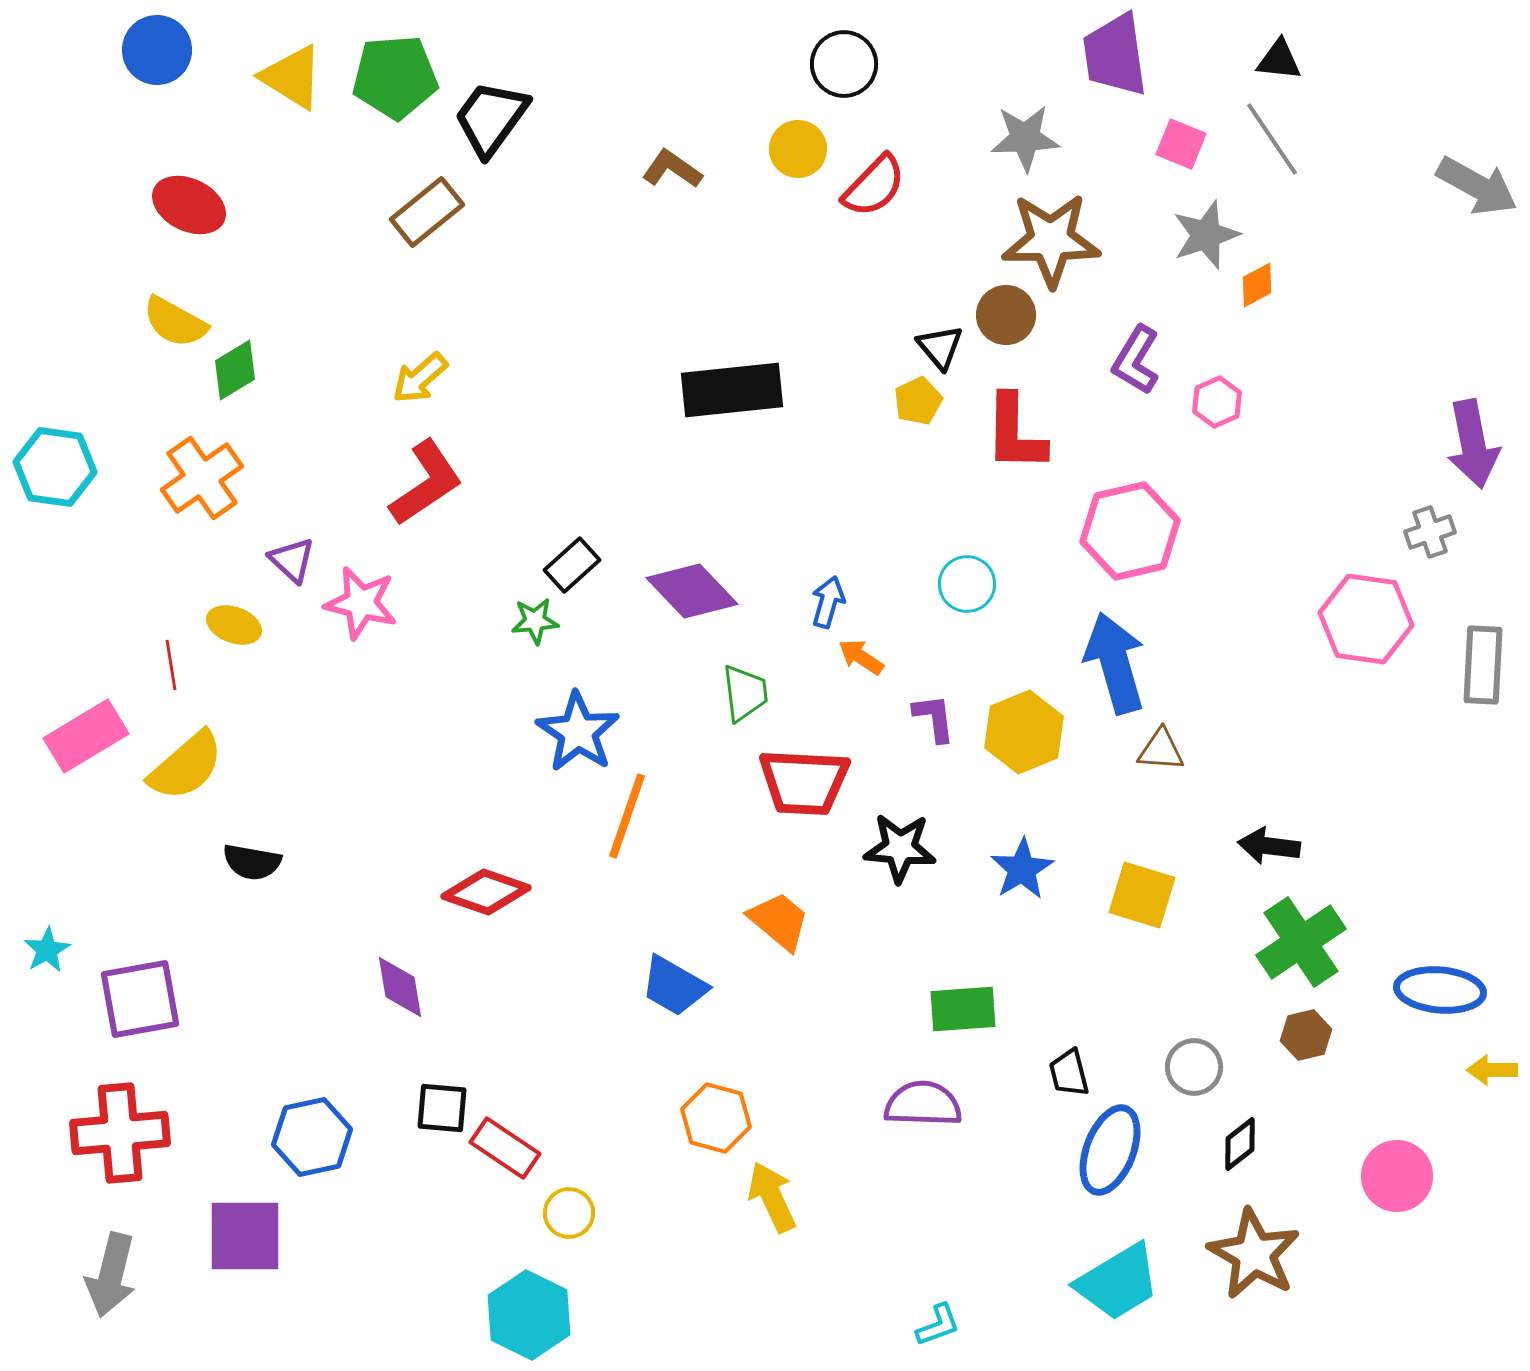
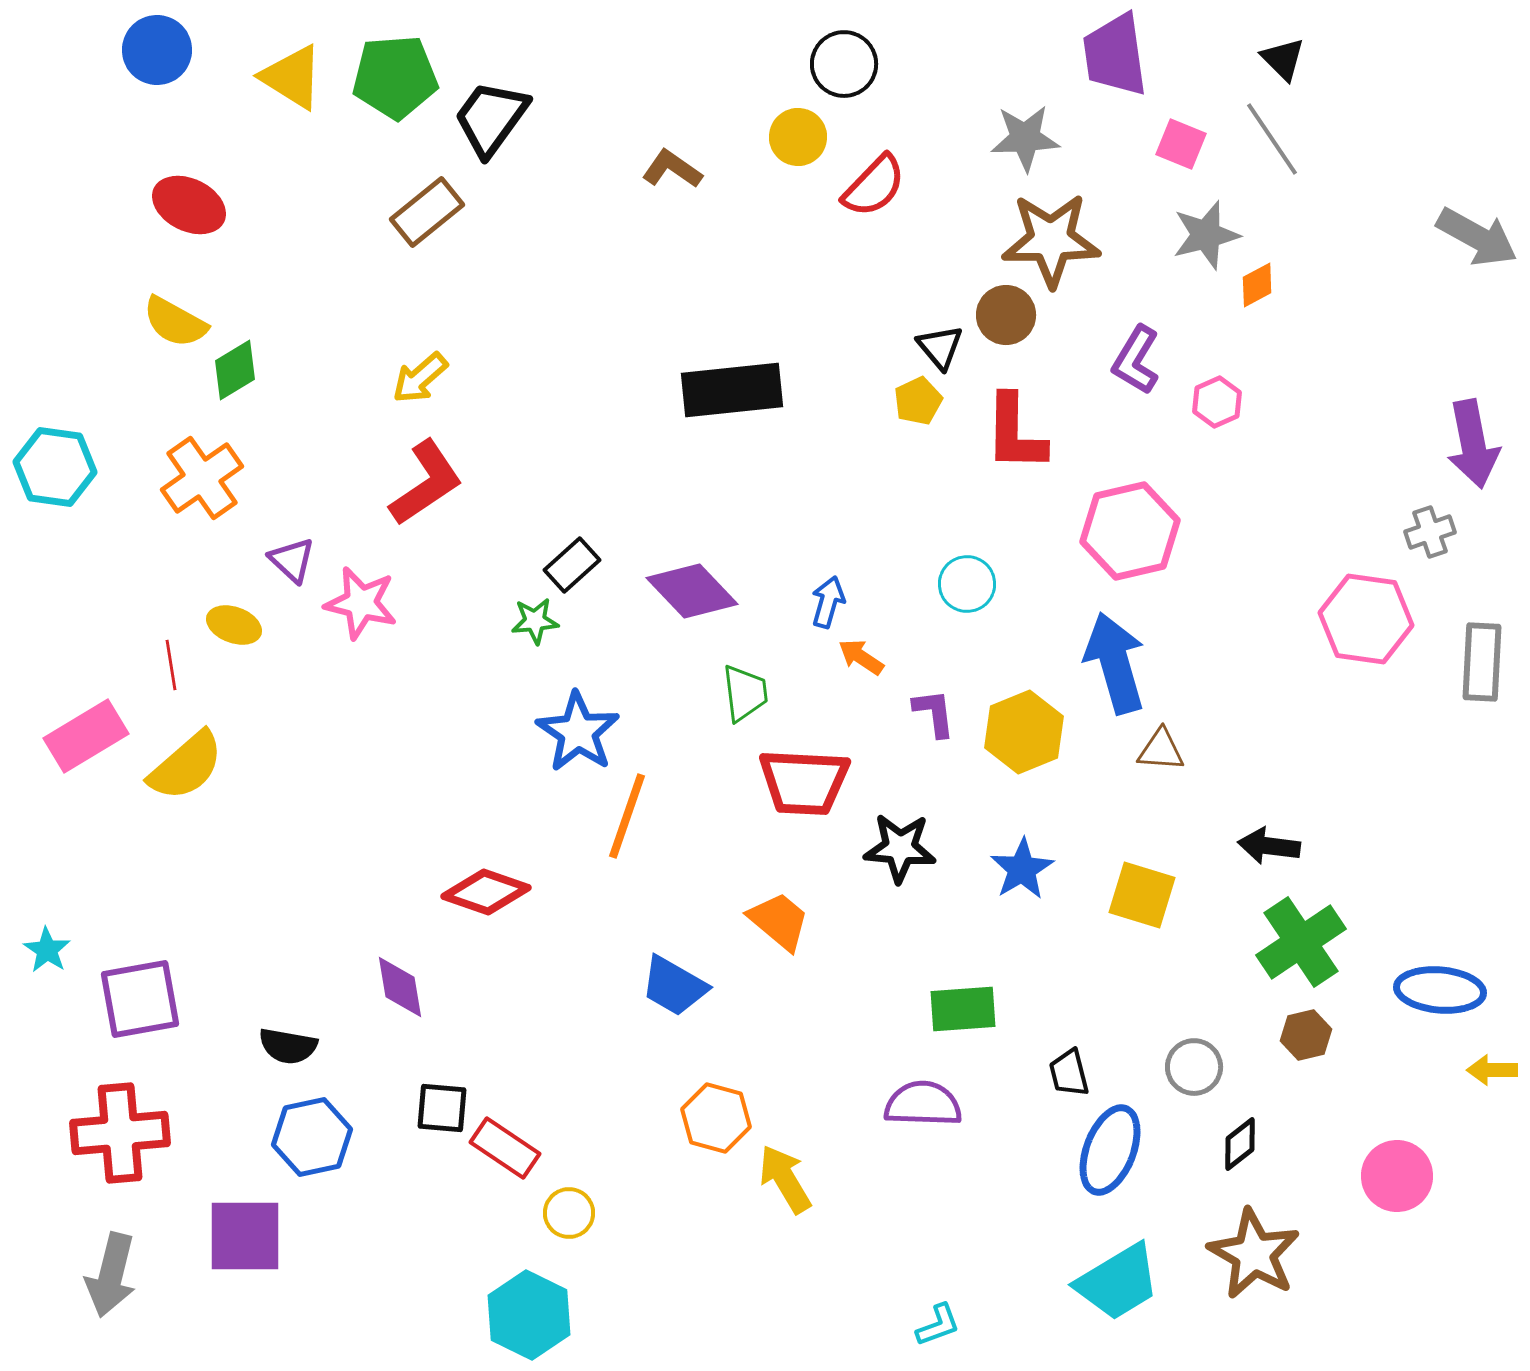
black triangle at (1279, 60): moved 4 px right, 1 px up; rotated 39 degrees clockwise
yellow circle at (798, 149): moved 12 px up
gray arrow at (1477, 186): moved 51 px down
gray star at (1206, 235): rotated 4 degrees clockwise
gray rectangle at (1483, 665): moved 1 px left, 3 px up
purple L-shape at (934, 718): moved 5 px up
black semicircle at (252, 862): moved 36 px right, 184 px down
cyan star at (47, 950): rotated 9 degrees counterclockwise
yellow arrow at (772, 1197): moved 13 px right, 18 px up; rotated 6 degrees counterclockwise
